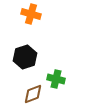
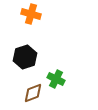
green cross: rotated 12 degrees clockwise
brown diamond: moved 1 px up
